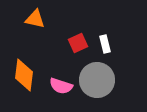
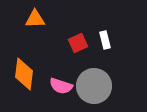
orange triangle: rotated 15 degrees counterclockwise
white rectangle: moved 4 px up
orange diamond: moved 1 px up
gray circle: moved 3 px left, 6 px down
